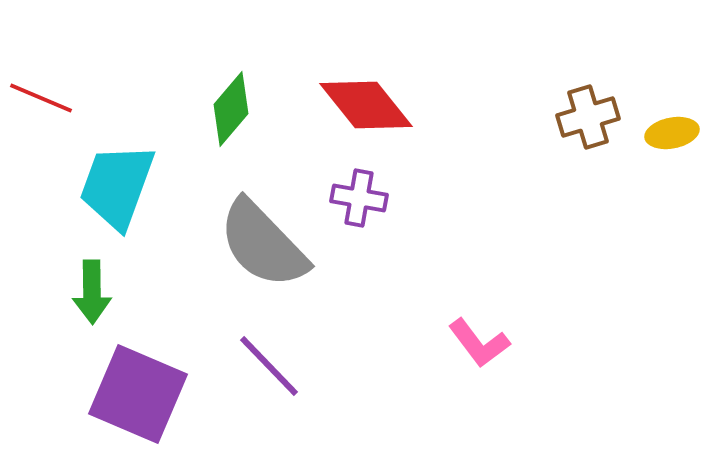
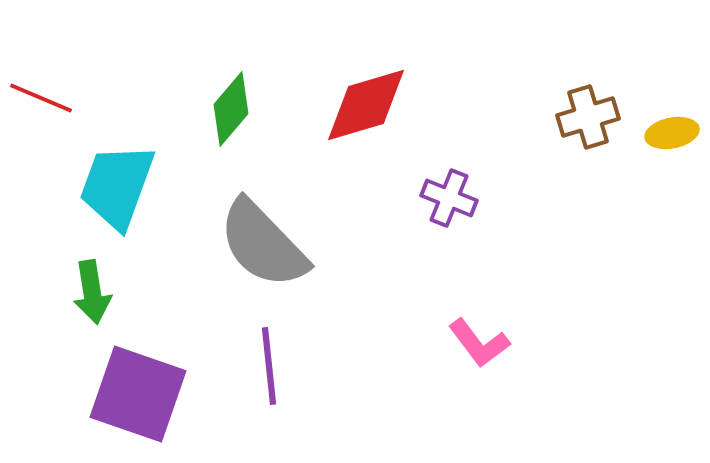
red diamond: rotated 68 degrees counterclockwise
purple cross: moved 90 px right; rotated 12 degrees clockwise
green arrow: rotated 8 degrees counterclockwise
purple line: rotated 38 degrees clockwise
purple square: rotated 4 degrees counterclockwise
